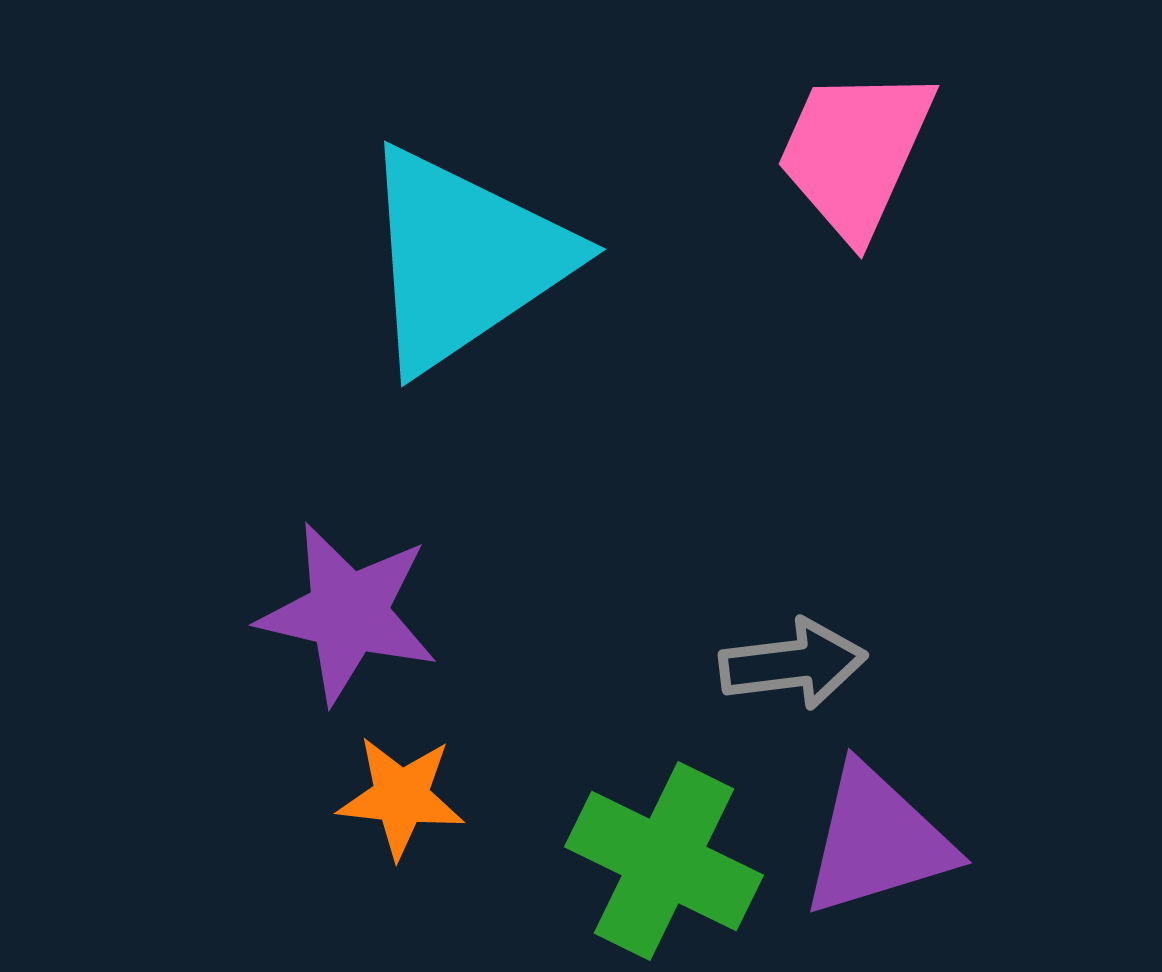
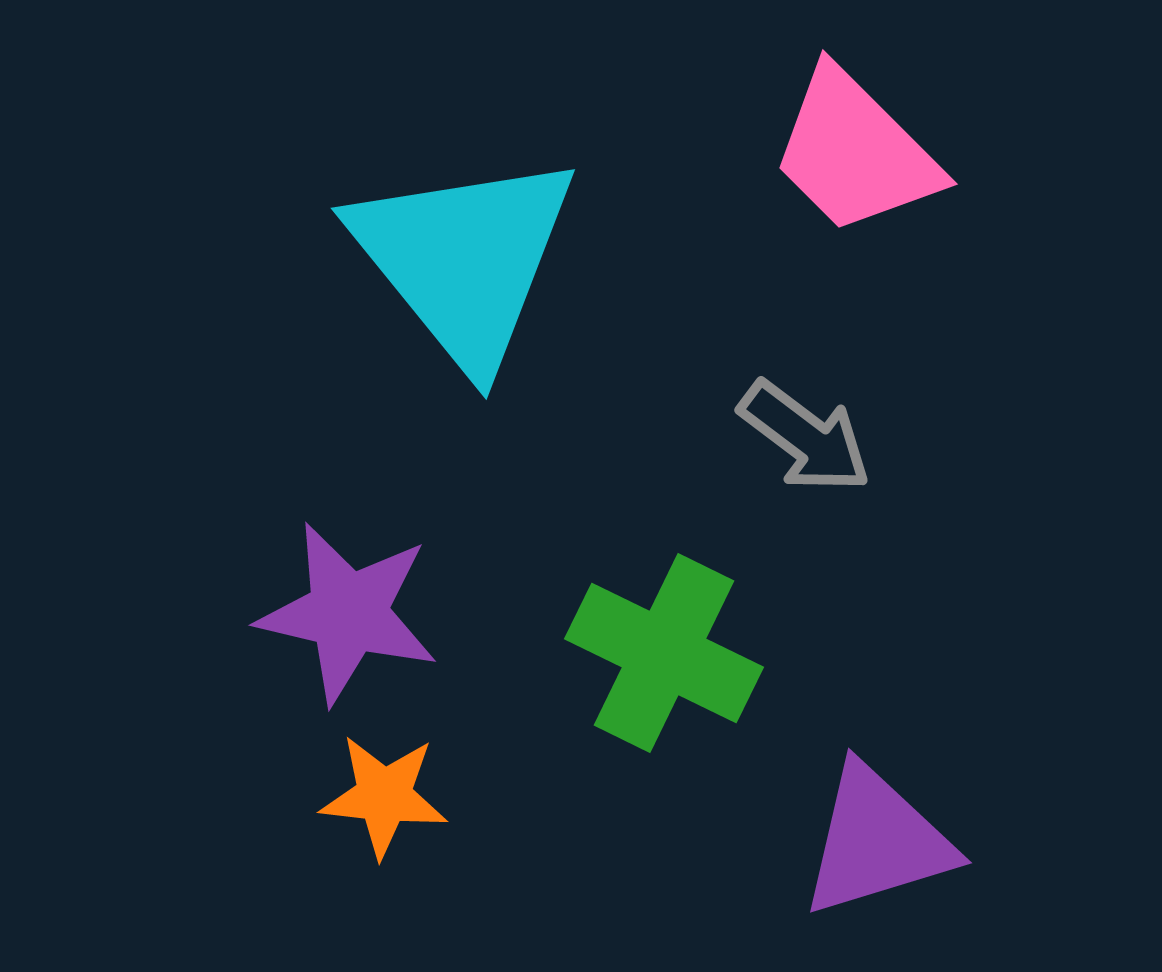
pink trapezoid: rotated 69 degrees counterclockwise
cyan triangle: rotated 35 degrees counterclockwise
gray arrow: moved 12 px right, 227 px up; rotated 44 degrees clockwise
orange star: moved 17 px left, 1 px up
green cross: moved 208 px up
